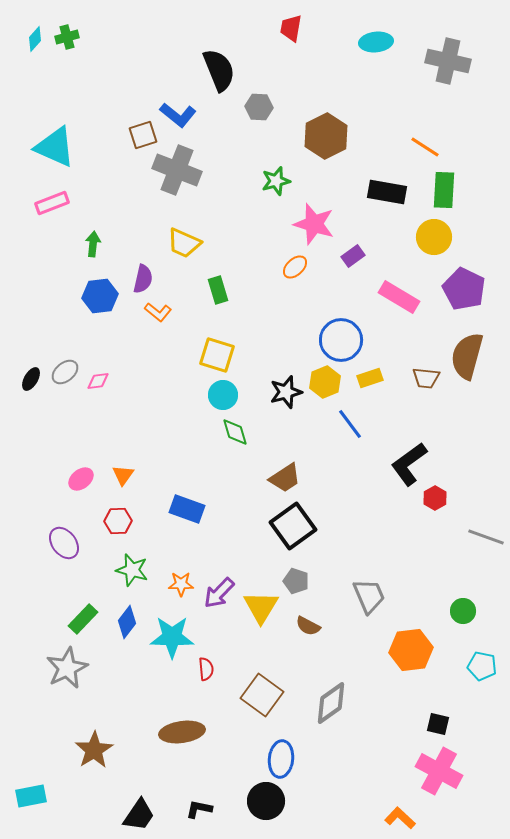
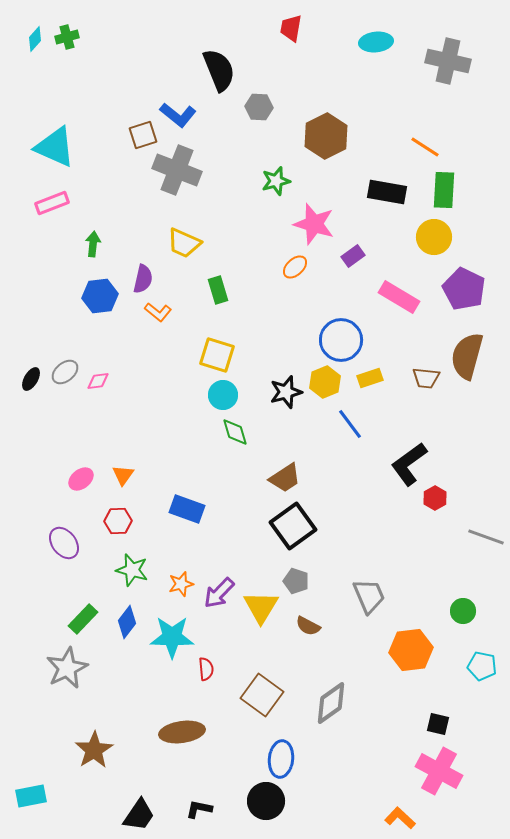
orange star at (181, 584): rotated 15 degrees counterclockwise
